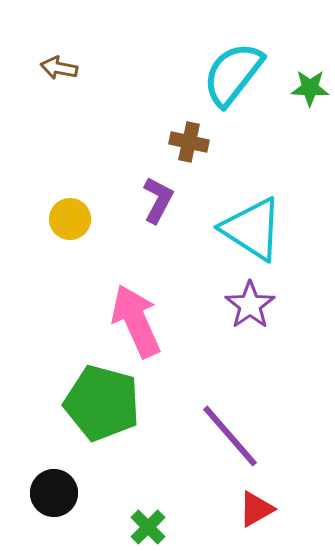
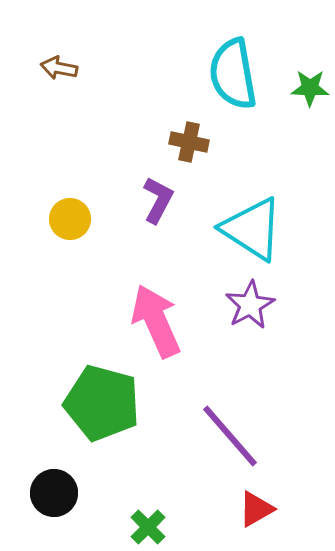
cyan semicircle: rotated 48 degrees counterclockwise
purple star: rotated 6 degrees clockwise
pink arrow: moved 20 px right
